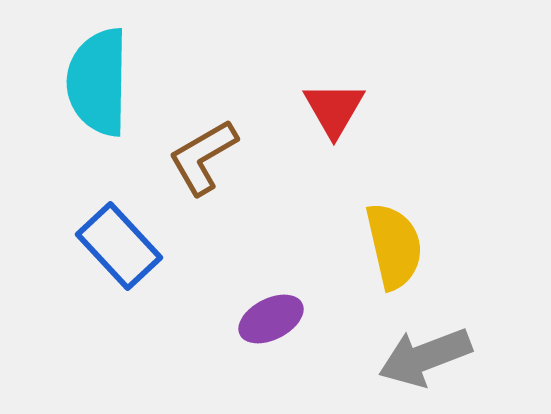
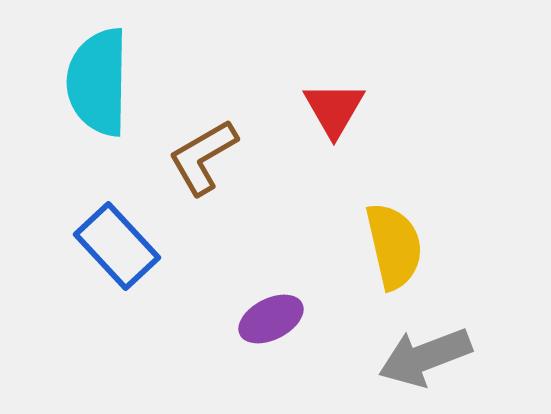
blue rectangle: moved 2 px left
